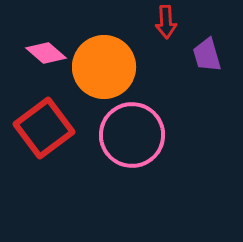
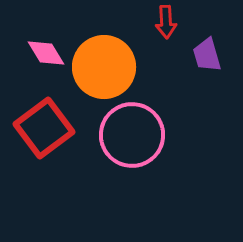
pink diamond: rotated 18 degrees clockwise
